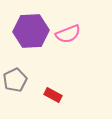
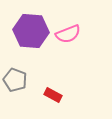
purple hexagon: rotated 8 degrees clockwise
gray pentagon: rotated 25 degrees counterclockwise
